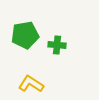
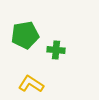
green cross: moved 1 px left, 5 px down
